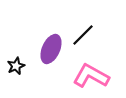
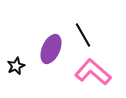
black line: rotated 75 degrees counterclockwise
pink L-shape: moved 2 px right, 4 px up; rotated 12 degrees clockwise
